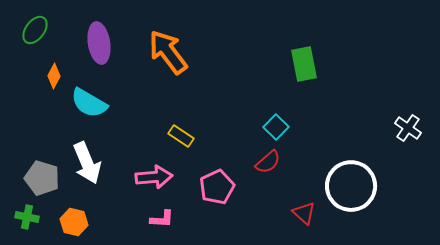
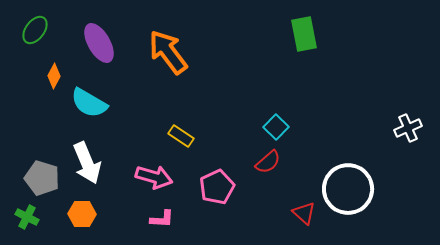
purple ellipse: rotated 21 degrees counterclockwise
green rectangle: moved 30 px up
white cross: rotated 32 degrees clockwise
pink arrow: rotated 21 degrees clockwise
white circle: moved 3 px left, 3 px down
green cross: rotated 15 degrees clockwise
orange hexagon: moved 8 px right, 8 px up; rotated 12 degrees counterclockwise
